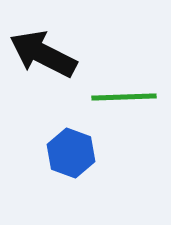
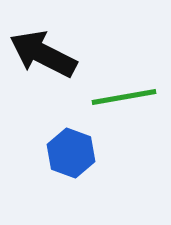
green line: rotated 8 degrees counterclockwise
